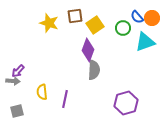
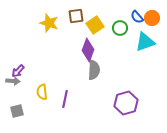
brown square: moved 1 px right
green circle: moved 3 px left
